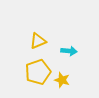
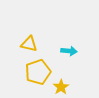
yellow triangle: moved 9 px left, 3 px down; rotated 36 degrees clockwise
yellow star: moved 1 px left, 7 px down; rotated 21 degrees clockwise
